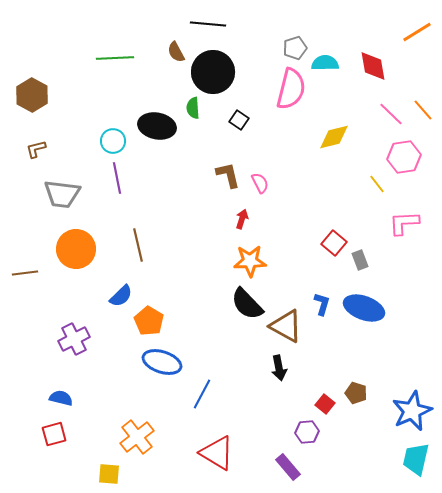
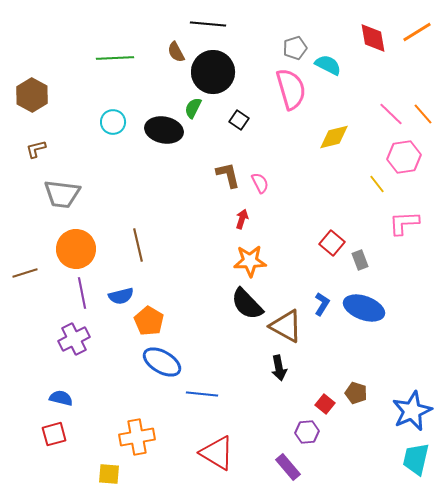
cyan semicircle at (325, 63): moved 3 px right, 2 px down; rotated 28 degrees clockwise
red diamond at (373, 66): moved 28 px up
pink semicircle at (291, 89): rotated 30 degrees counterclockwise
green semicircle at (193, 108): rotated 30 degrees clockwise
orange line at (423, 110): moved 4 px down
black ellipse at (157, 126): moved 7 px right, 4 px down
cyan circle at (113, 141): moved 19 px up
purple line at (117, 178): moved 35 px left, 115 px down
red square at (334, 243): moved 2 px left
brown line at (25, 273): rotated 10 degrees counterclockwise
blue semicircle at (121, 296): rotated 30 degrees clockwise
blue L-shape at (322, 304): rotated 15 degrees clockwise
blue ellipse at (162, 362): rotated 12 degrees clockwise
blue line at (202, 394): rotated 68 degrees clockwise
orange cross at (137, 437): rotated 28 degrees clockwise
